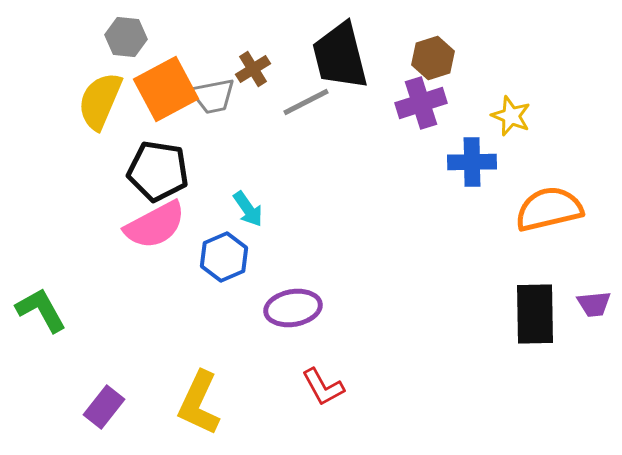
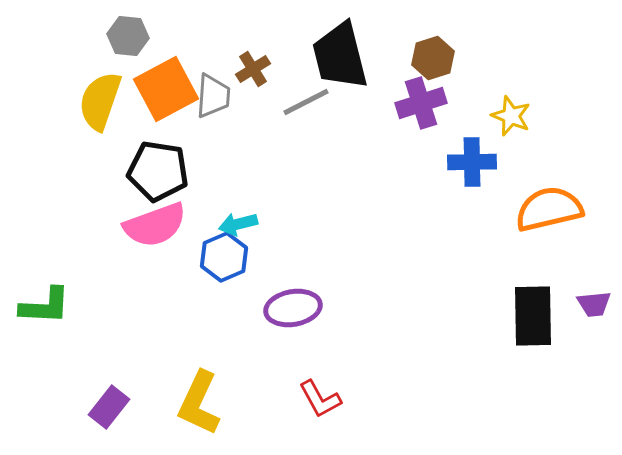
gray hexagon: moved 2 px right, 1 px up
gray trapezoid: rotated 75 degrees counterclockwise
yellow semicircle: rotated 4 degrees counterclockwise
cyan arrow: moved 10 px left, 15 px down; rotated 111 degrees clockwise
pink semicircle: rotated 8 degrees clockwise
green L-shape: moved 4 px right, 4 px up; rotated 122 degrees clockwise
black rectangle: moved 2 px left, 2 px down
red L-shape: moved 3 px left, 12 px down
purple rectangle: moved 5 px right
